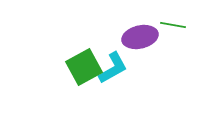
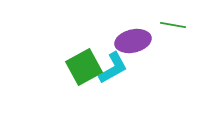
purple ellipse: moved 7 px left, 4 px down
